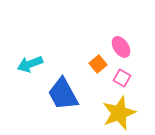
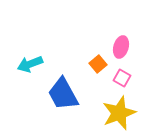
pink ellipse: rotated 50 degrees clockwise
